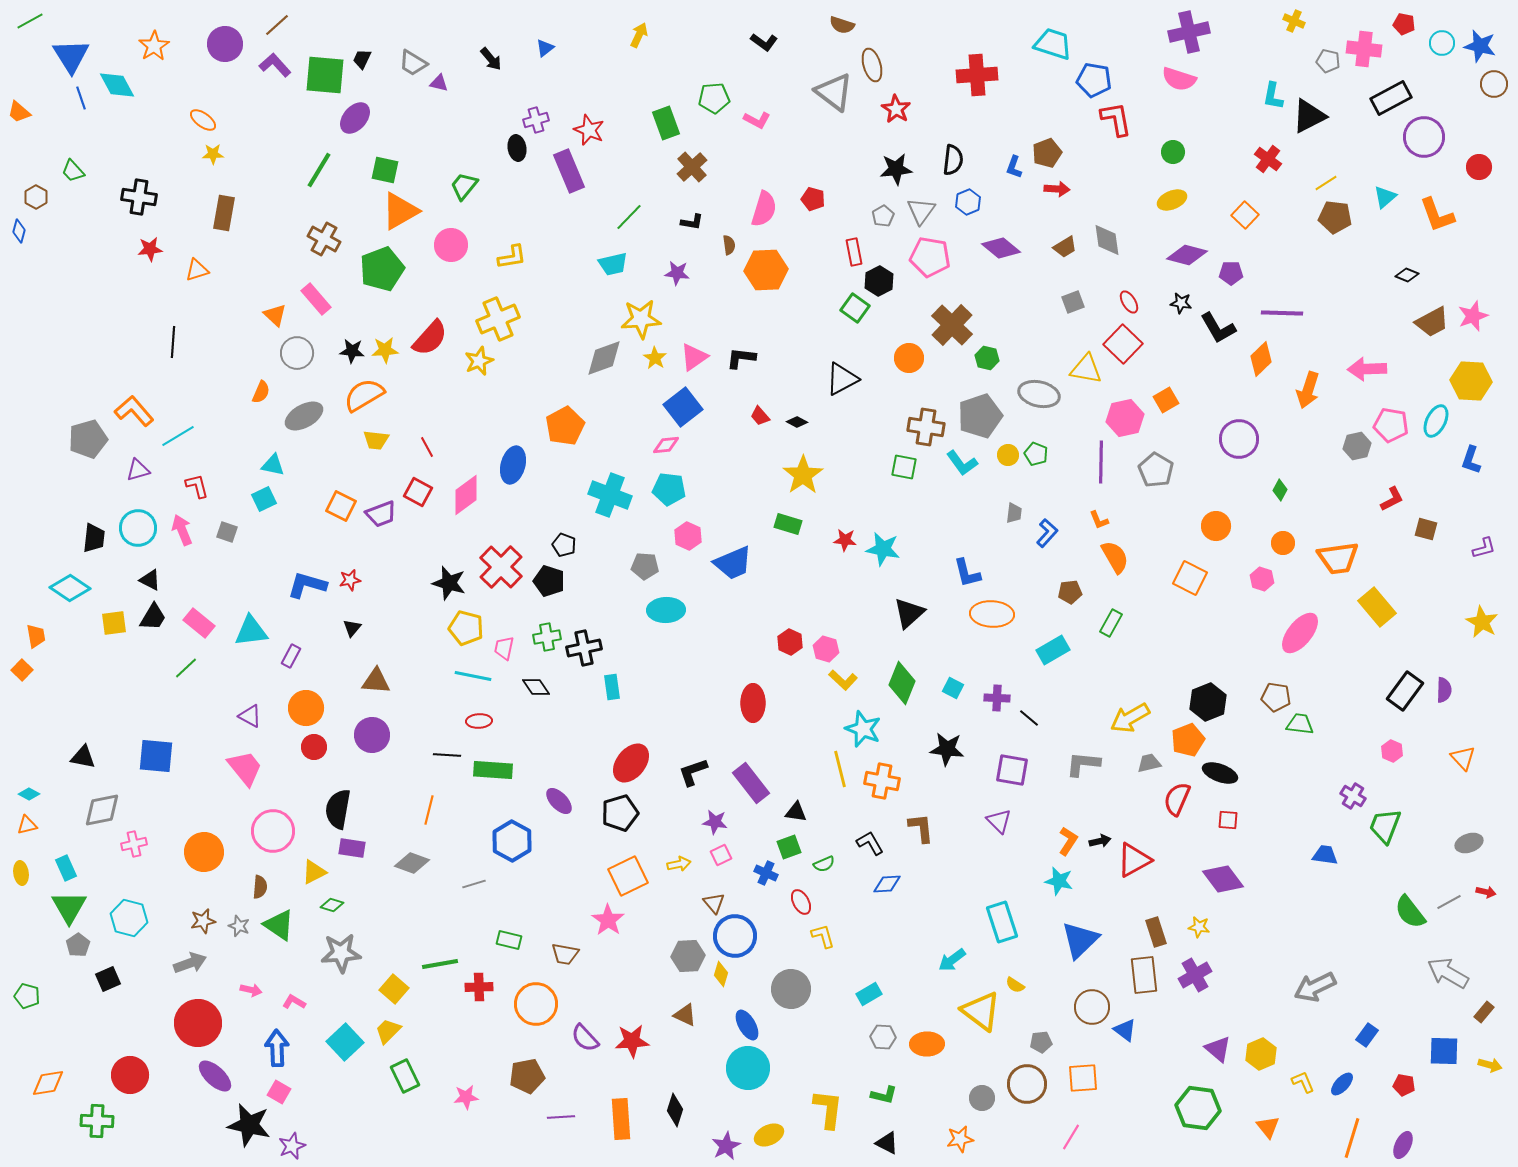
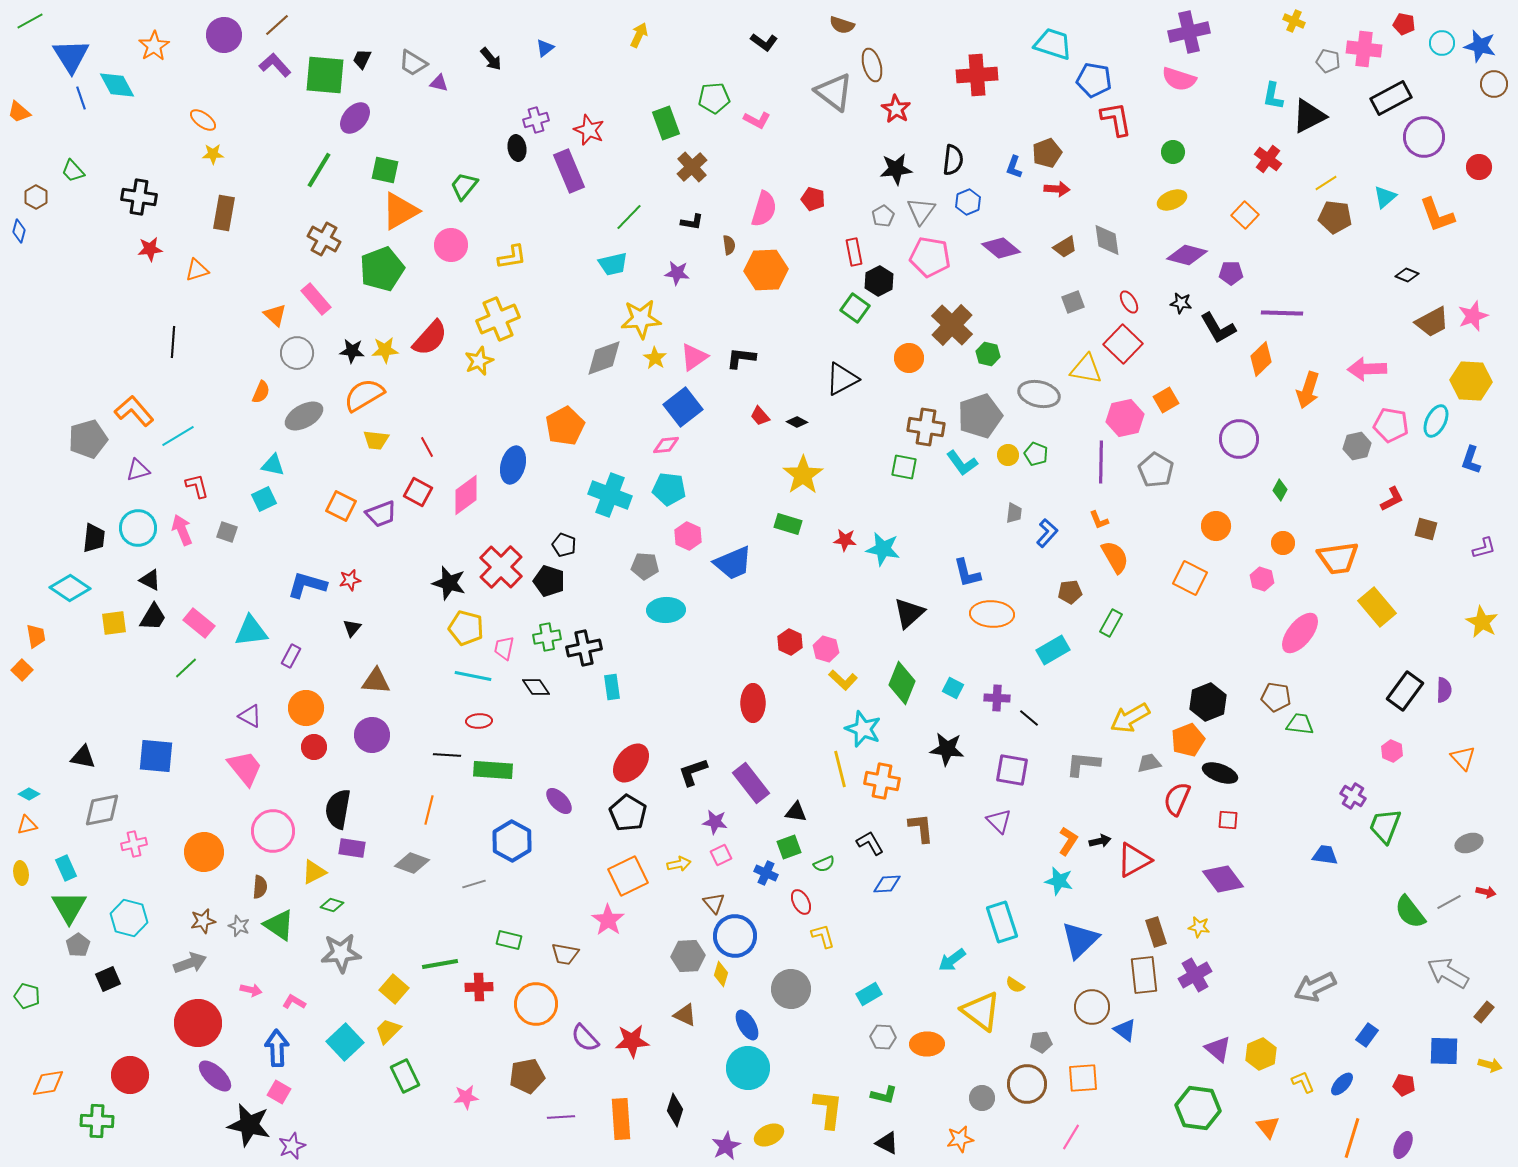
purple circle at (225, 44): moved 1 px left, 9 px up
green hexagon at (987, 358): moved 1 px right, 4 px up
black pentagon at (620, 813): moved 8 px right; rotated 24 degrees counterclockwise
